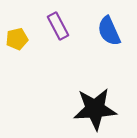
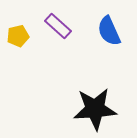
purple rectangle: rotated 20 degrees counterclockwise
yellow pentagon: moved 1 px right, 3 px up
